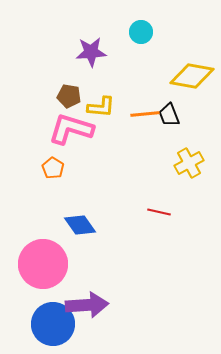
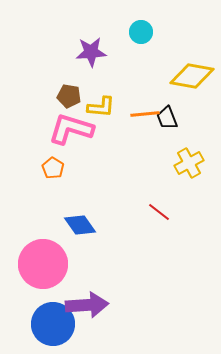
black trapezoid: moved 2 px left, 3 px down
red line: rotated 25 degrees clockwise
